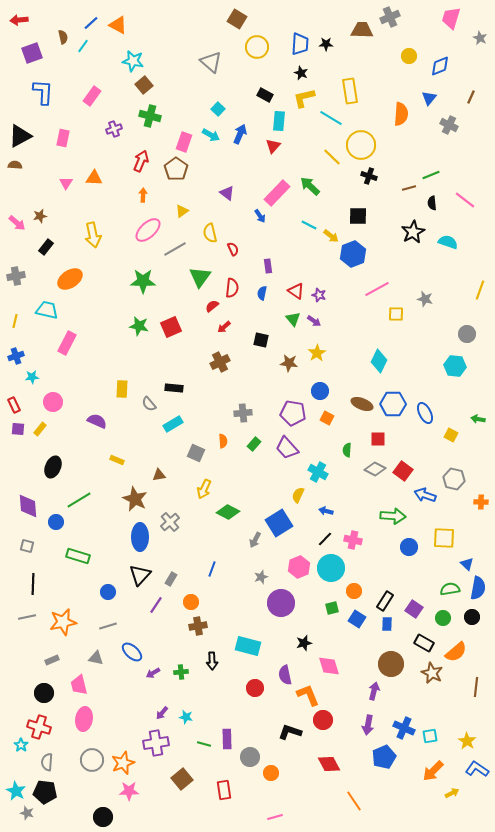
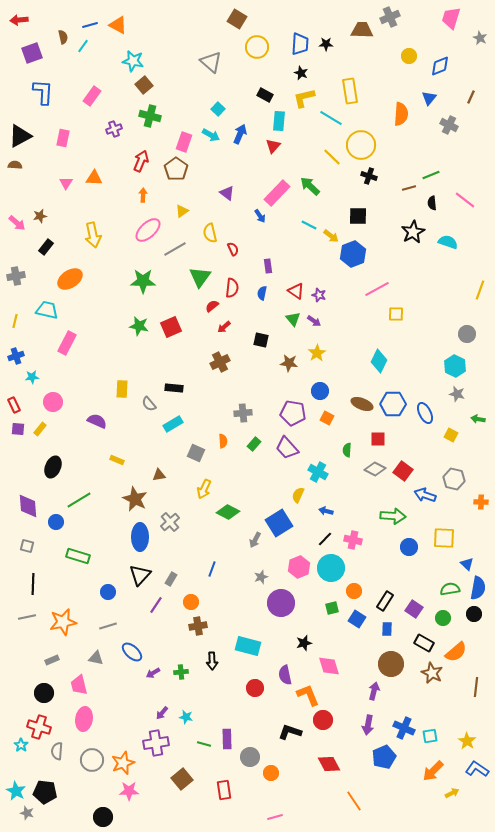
blue line at (91, 23): moved 1 px left, 2 px down; rotated 28 degrees clockwise
gray star at (425, 299): moved 32 px right, 95 px down
cyan hexagon at (455, 366): rotated 20 degrees clockwise
black circle at (472, 617): moved 2 px right, 3 px up
blue rectangle at (387, 624): moved 5 px down
gray semicircle at (47, 762): moved 10 px right, 11 px up
